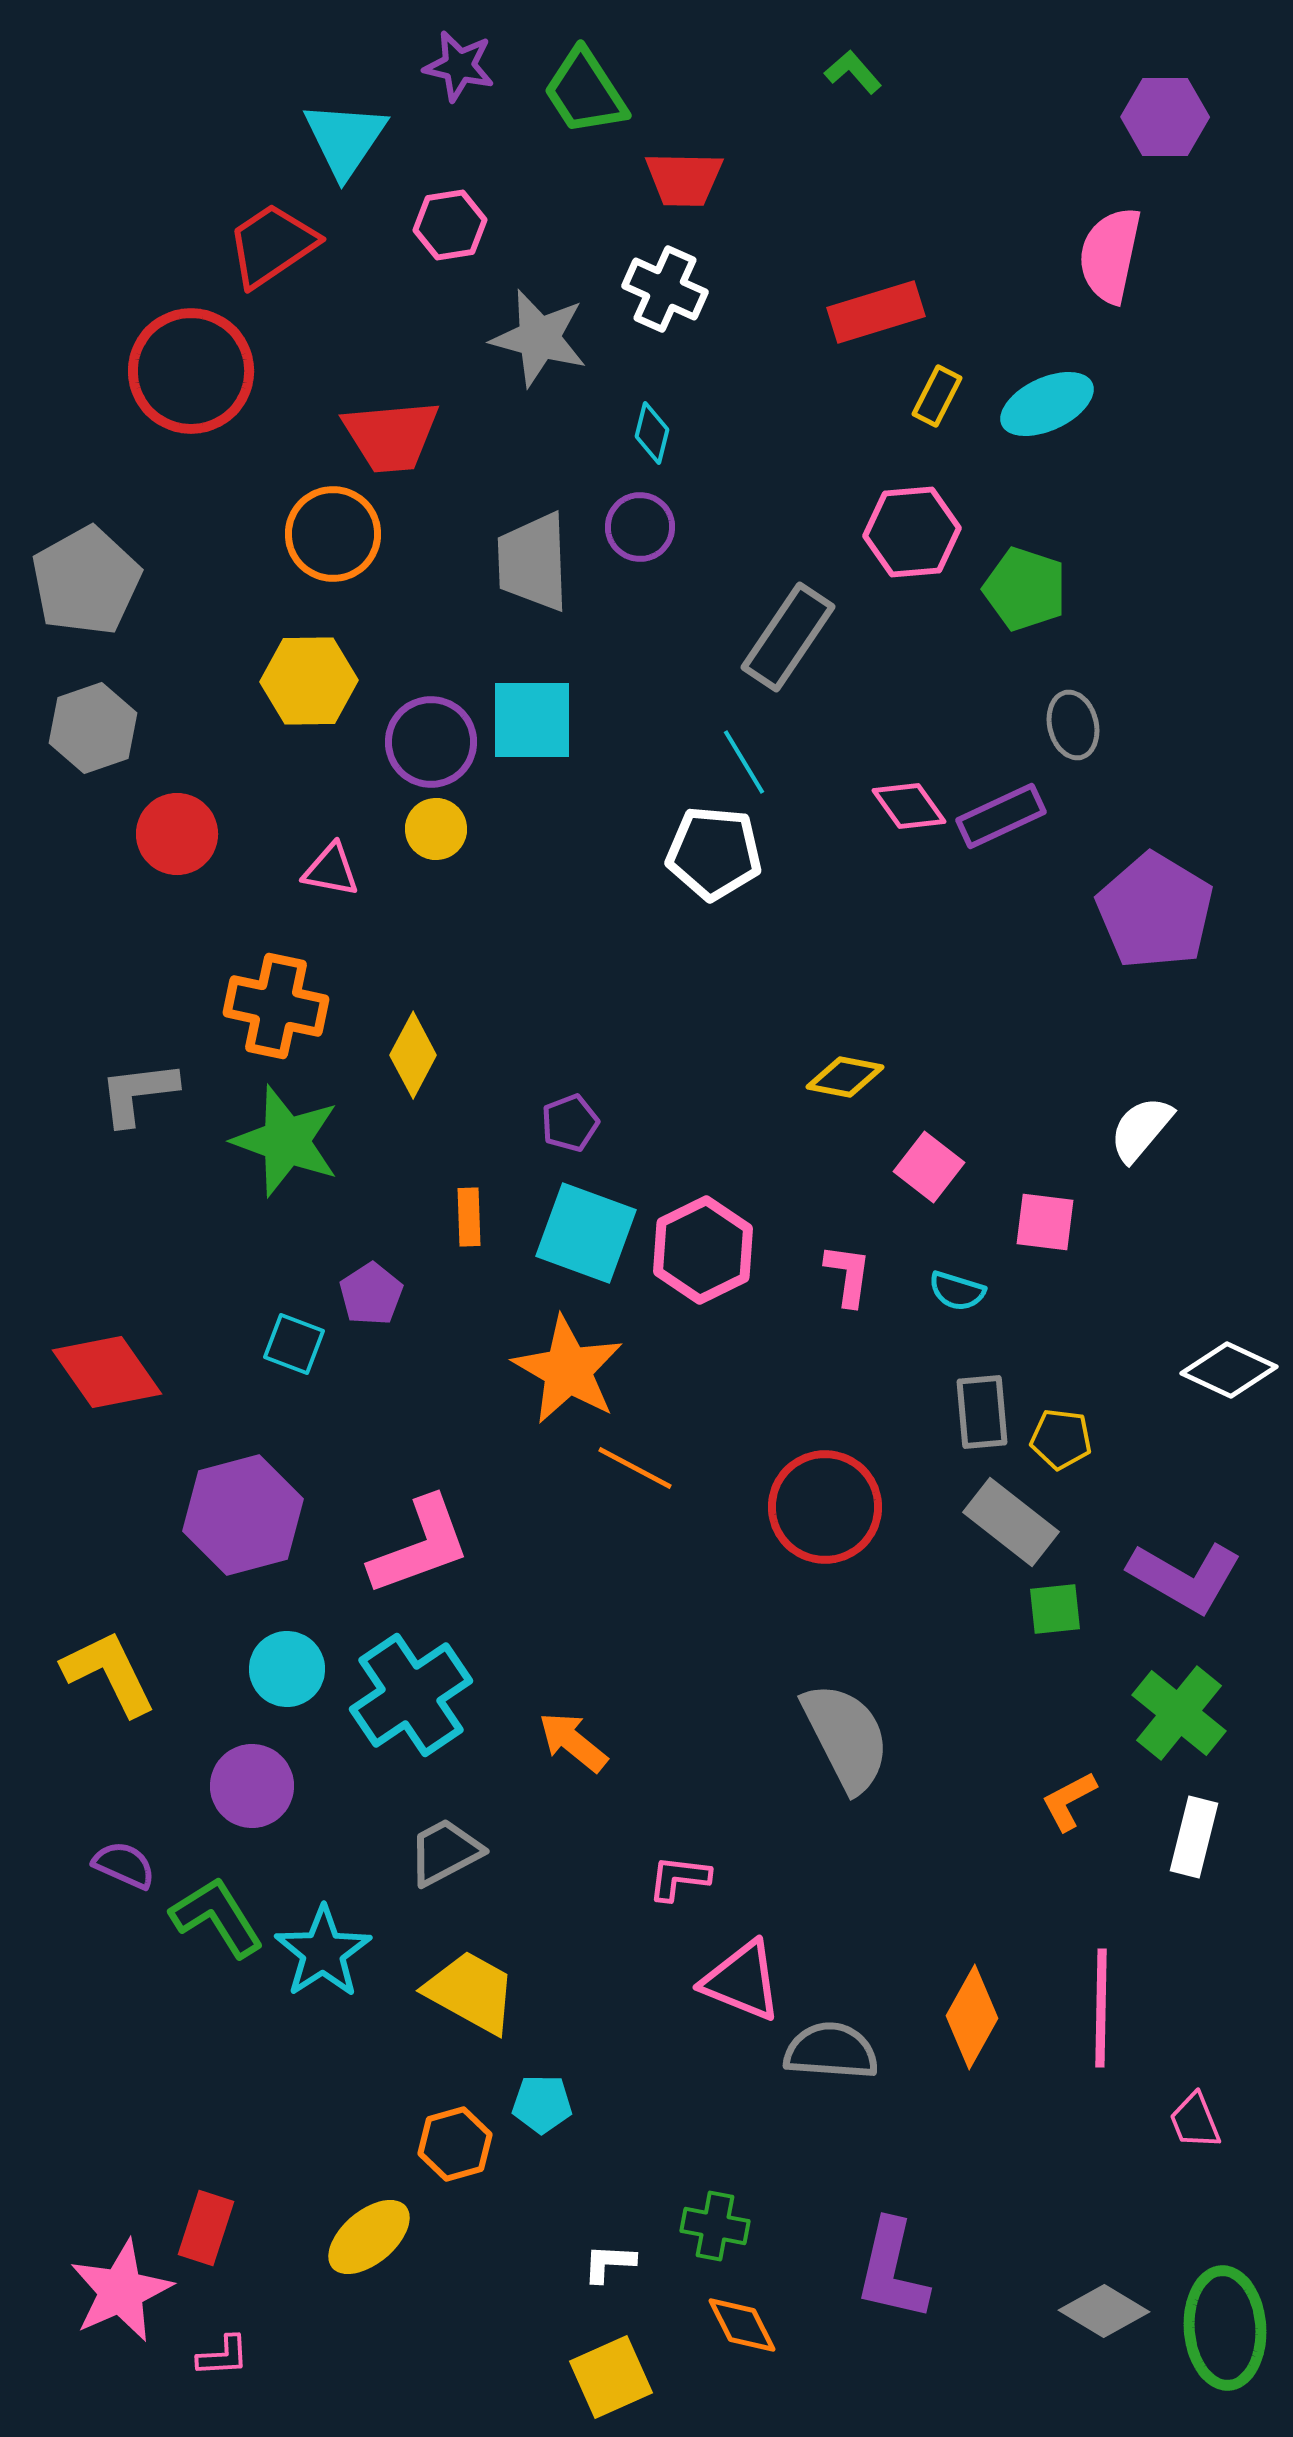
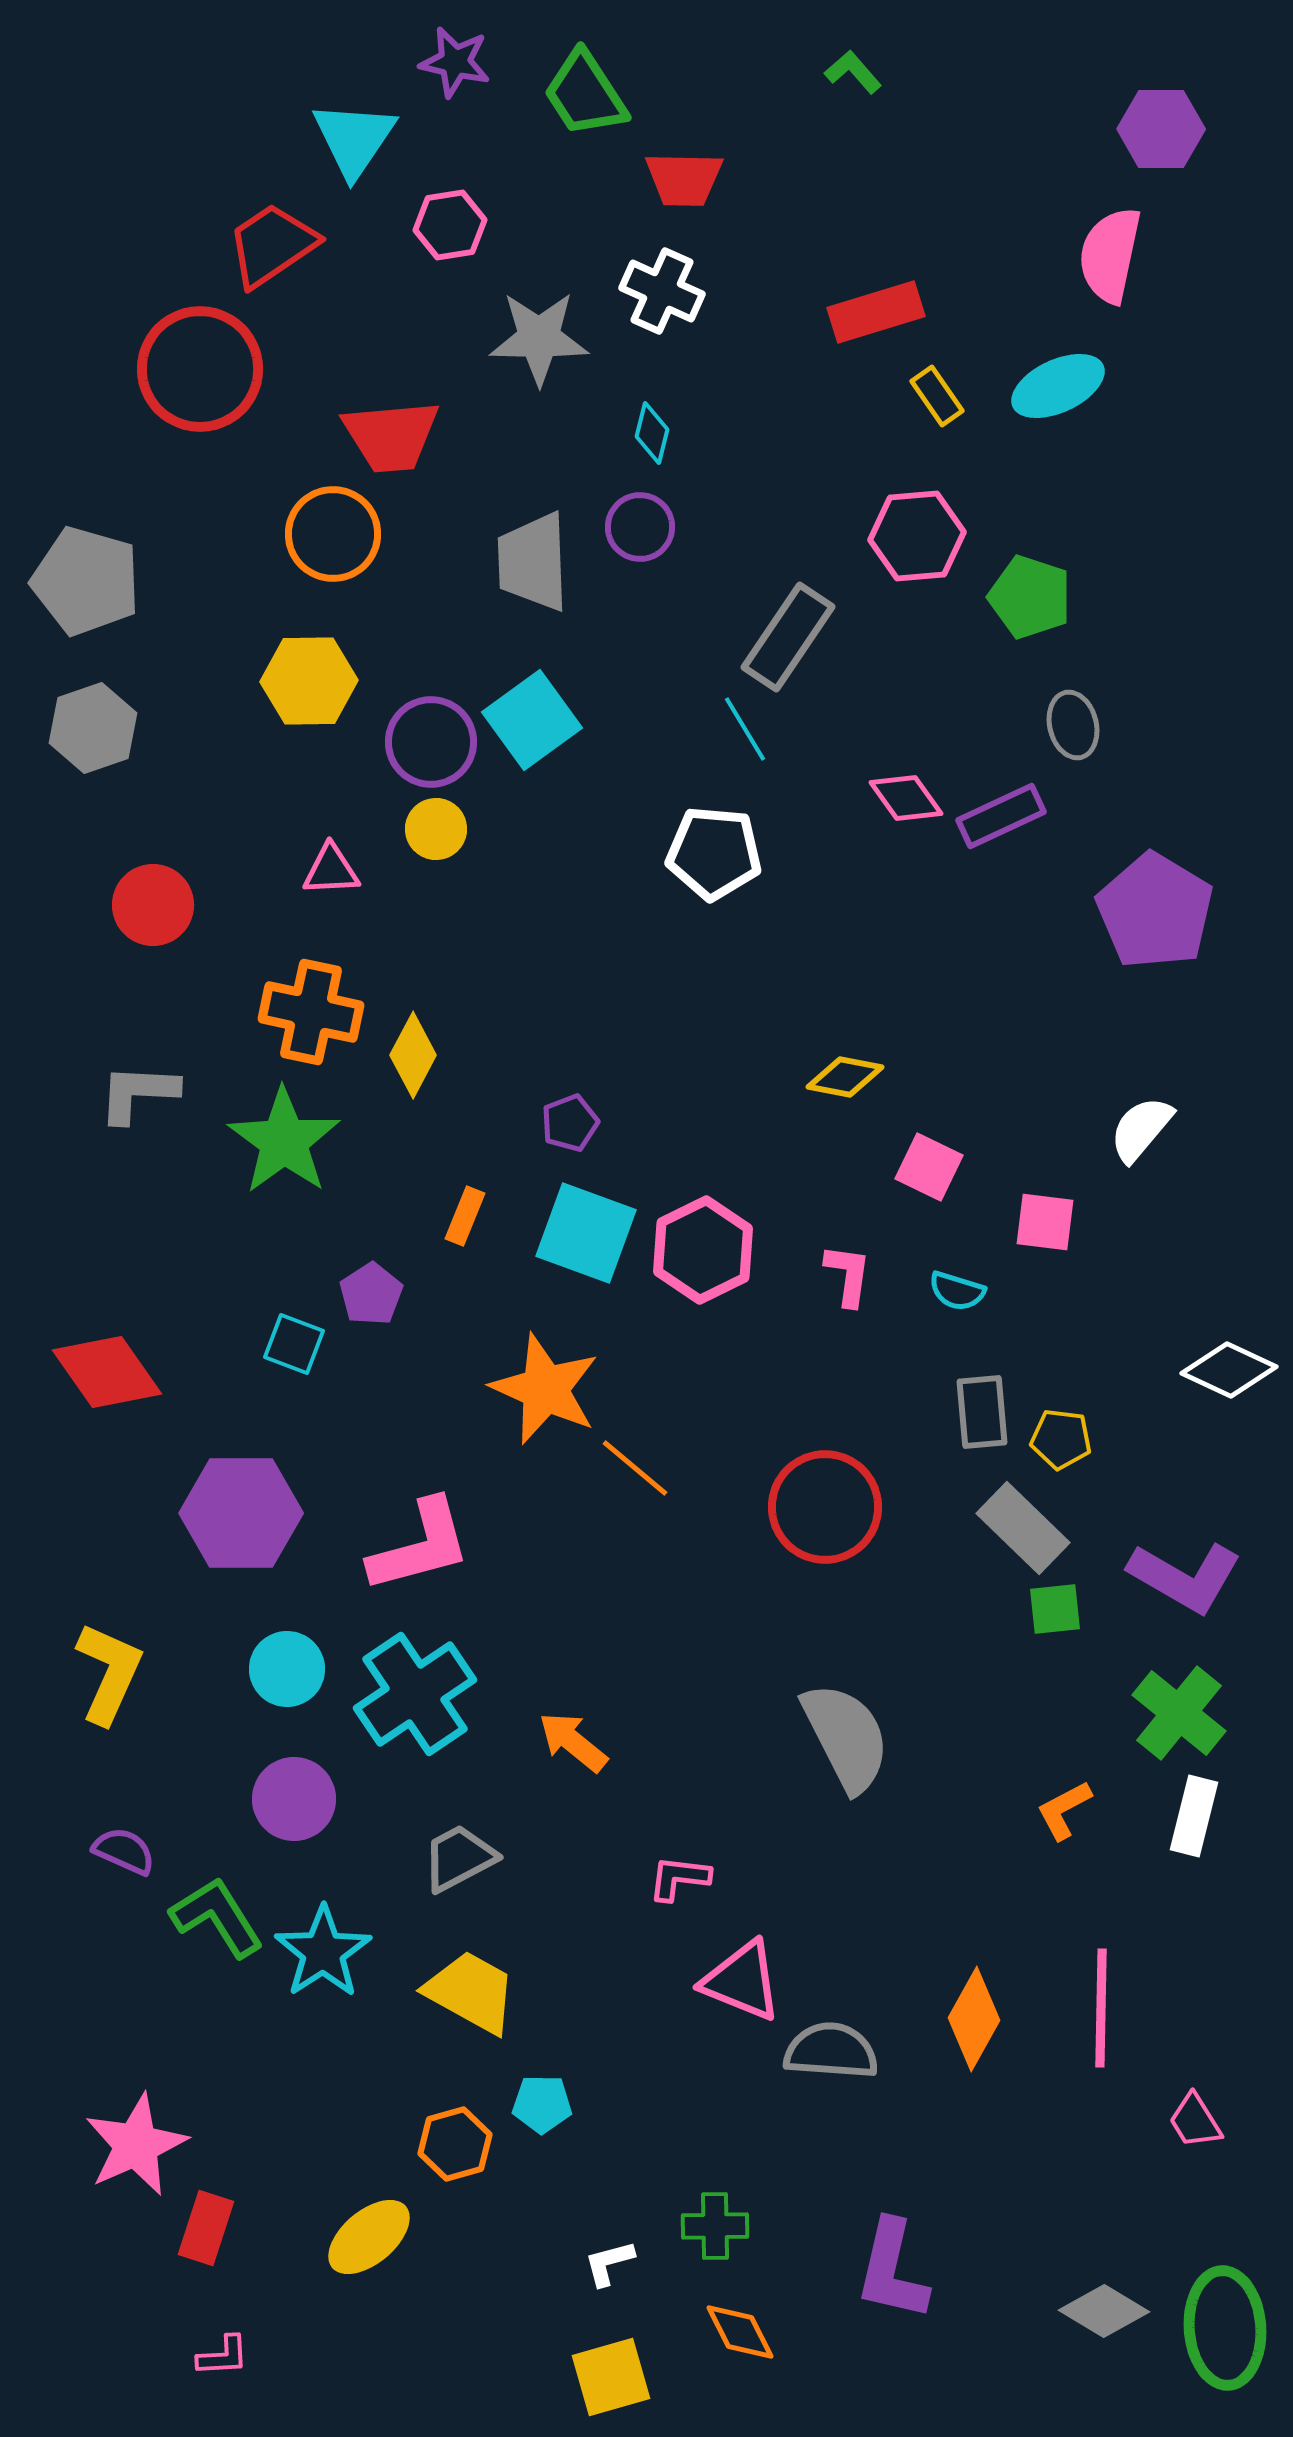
purple star at (459, 66): moved 4 px left, 4 px up
green trapezoid at (585, 92): moved 2 px down
purple hexagon at (1165, 117): moved 4 px left, 12 px down
cyan triangle at (345, 139): moved 9 px right
white cross at (665, 289): moved 3 px left, 2 px down
gray star at (539, 338): rotated 14 degrees counterclockwise
red circle at (191, 371): moved 9 px right, 2 px up
yellow rectangle at (937, 396): rotated 62 degrees counterclockwise
cyan ellipse at (1047, 404): moved 11 px right, 18 px up
pink hexagon at (912, 532): moved 5 px right, 4 px down
gray pentagon at (86, 581): rotated 27 degrees counterclockwise
green pentagon at (1025, 589): moved 5 px right, 8 px down
cyan square at (532, 720): rotated 36 degrees counterclockwise
cyan line at (744, 762): moved 1 px right, 33 px up
pink diamond at (909, 806): moved 3 px left, 8 px up
red circle at (177, 834): moved 24 px left, 71 px down
pink triangle at (331, 870): rotated 14 degrees counterclockwise
orange cross at (276, 1006): moved 35 px right, 6 px down
gray L-shape at (138, 1093): rotated 10 degrees clockwise
green star at (286, 1141): moved 2 px left; rotated 16 degrees clockwise
pink square at (929, 1167): rotated 12 degrees counterclockwise
orange rectangle at (469, 1217): moved 4 px left, 1 px up; rotated 24 degrees clockwise
orange star at (568, 1370): moved 23 px left, 19 px down; rotated 6 degrees counterclockwise
orange line at (635, 1468): rotated 12 degrees clockwise
purple hexagon at (243, 1515): moved 2 px left, 2 px up; rotated 15 degrees clockwise
gray rectangle at (1011, 1522): moved 12 px right, 6 px down; rotated 6 degrees clockwise
pink L-shape at (420, 1546): rotated 5 degrees clockwise
yellow L-shape at (109, 1673): rotated 50 degrees clockwise
cyan cross at (411, 1695): moved 4 px right, 1 px up
purple circle at (252, 1786): moved 42 px right, 13 px down
orange L-shape at (1069, 1801): moved 5 px left, 9 px down
white rectangle at (1194, 1837): moved 21 px up
gray trapezoid at (445, 1852): moved 14 px right, 6 px down
purple semicircle at (124, 1865): moved 14 px up
orange diamond at (972, 2017): moved 2 px right, 2 px down
pink trapezoid at (1195, 2121): rotated 10 degrees counterclockwise
green cross at (715, 2226): rotated 12 degrees counterclockwise
white L-shape at (609, 2263): rotated 18 degrees counterclockwise
pink star at (121, 2291): moved 15 px right, 146 px up
orange diamond at (742, 2325): moved 2 px left, 7 px down
yellow square at (611, 2377): rotated 8 degrees clockwise
